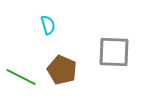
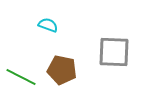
cyan semicircle: rotated 54 degrees counterclockwise
brown pentagon: rotated 12 degrees counterclockwise
